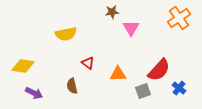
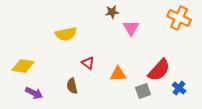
orange cross: rotated 30 degrees counterclockwise
